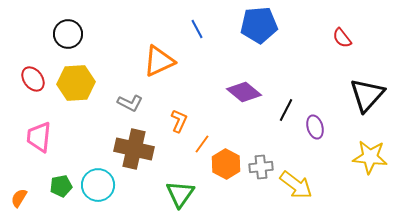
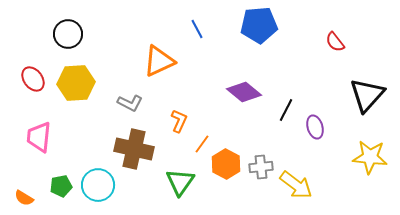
red semicircle: moved 7 px left, 4 px down
green triangle: moved 12 px up
orange semicircle: moved 5 px right; rotated 90 degrees counterclockwise
